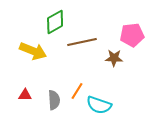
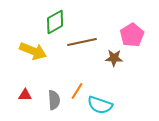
pink pentagon: rotated 25 degrees counterclockwise
cyan semicircle: moved 1 px right
